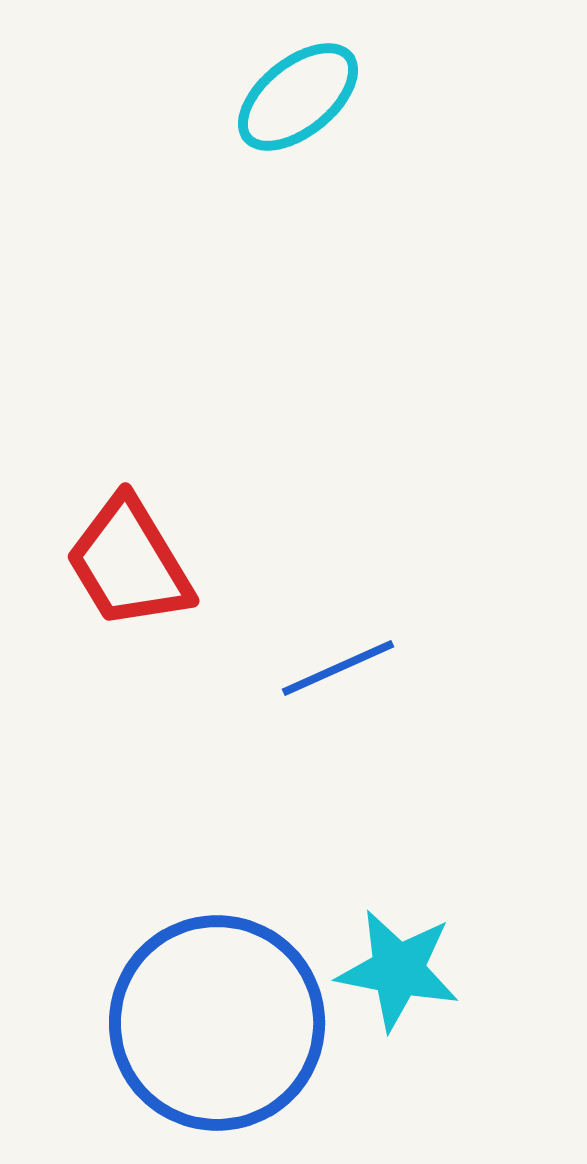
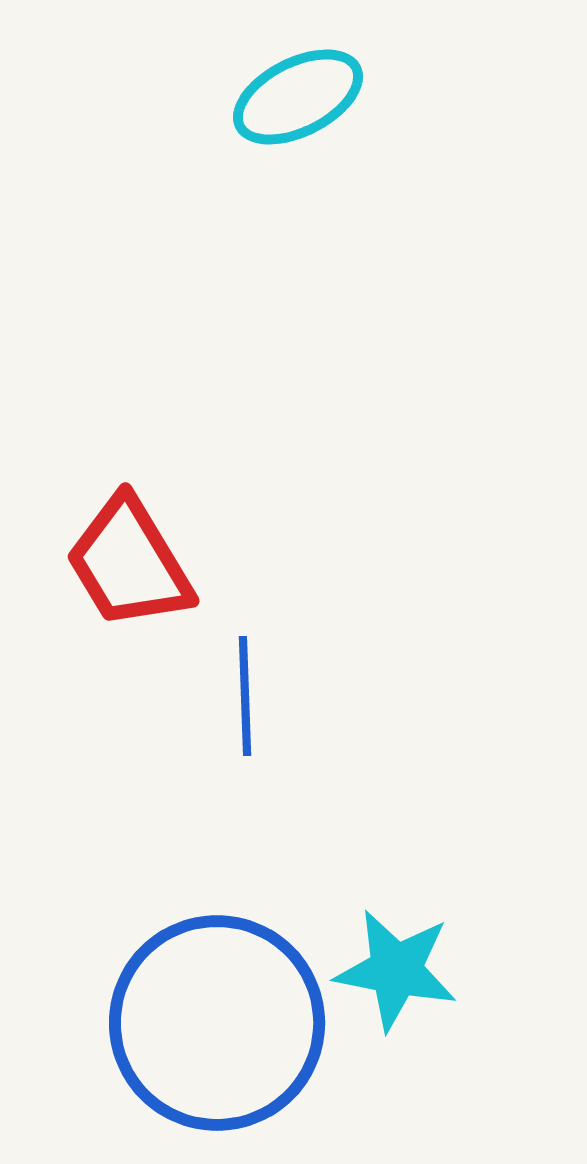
cyan ellipse: rotated 12 degrees clockwise
blue line: moved 93 px left, 28 px down; rotated 68 degrees counterclockwise
cyan star: moved 2 px left
